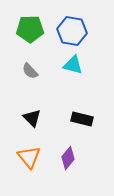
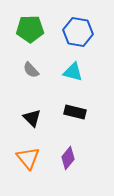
blue hexagon: moved 6 px right, 1 px down
cyan triangle: moved 7 px down
gray semicircle: moved 1 px right, 1 px up
black rectangle: moved 7 px left, 7 px up
orange triangle: moved 1 px left, 1 px down
